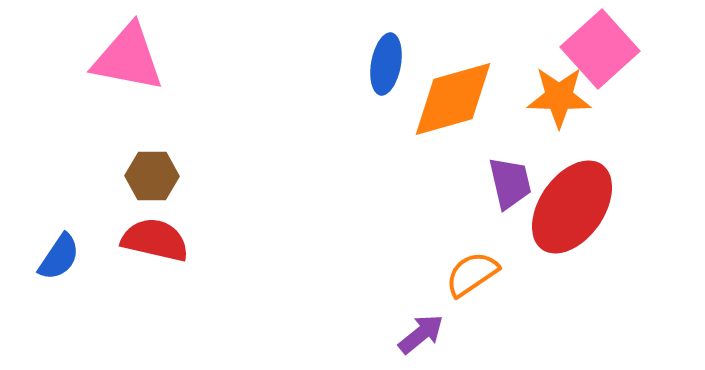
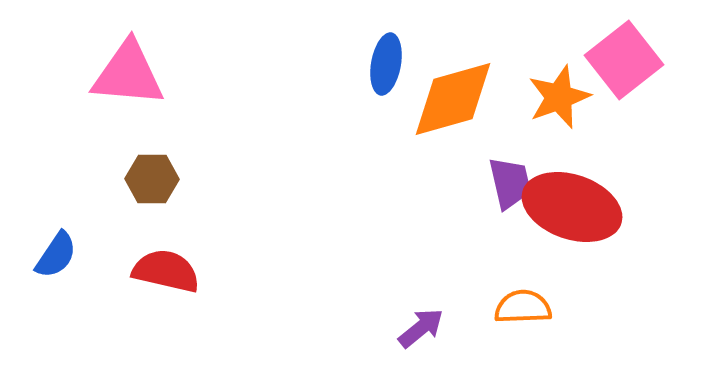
pink square: moved 24 px right, 11 px down; rotated 4 degrees clockwise
pink triangle: moved 16 px down; rotated 6 degrees counterclockwise
orange star: rotated 22 degrees counterclockwise
brown hexagon: moved 3 px down
red ellipse: rotated 74 degrees clockwise
red semicircle: moved 11 px right, 31 px down
blue semicircle: moved 3 px left, 2 px up
orange semicircle: moved 51 px right, 33 px down; rotated 32 degrees clockwise
purple arrow: moved 6 px up
